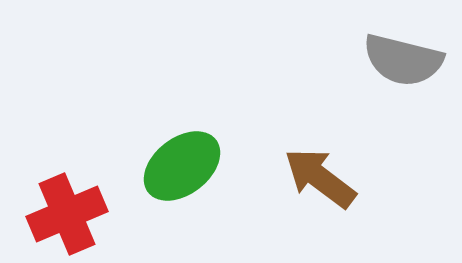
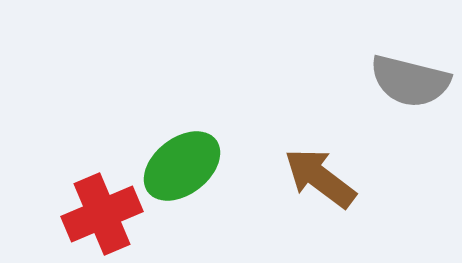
gray semicircle: moved 7 px right, 21 px down
red cross: moved 35 px right
